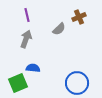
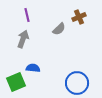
gray arrow: moved 3 px left
green square: moved 2 px left, 1 px up
